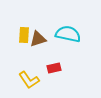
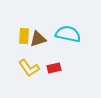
yellow rectangle: moved 1 px down
yellow L-shape: moved 12 px up
